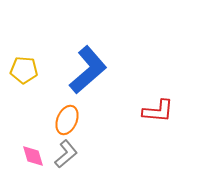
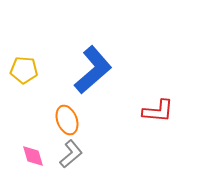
blue L-shape: moved 5 px right
orange ellipse: rotated 44 degrees counterclockwise
gray L-shape: moved 5 px right
